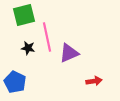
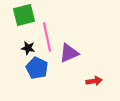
blue pentagon: moved 22 px right, 14 px up
